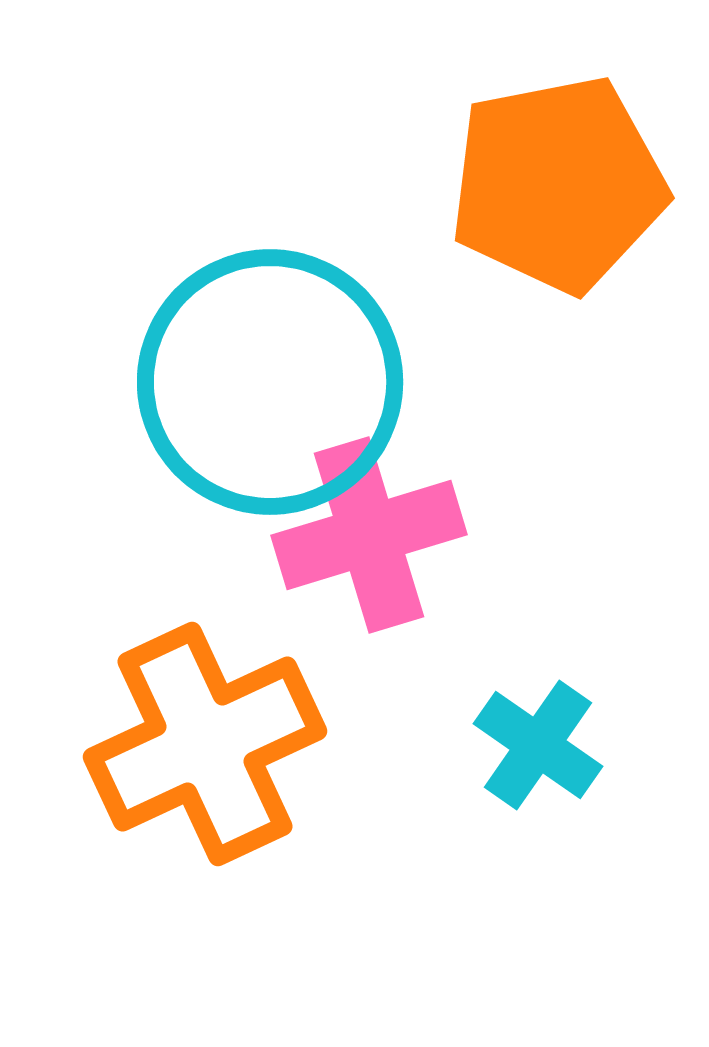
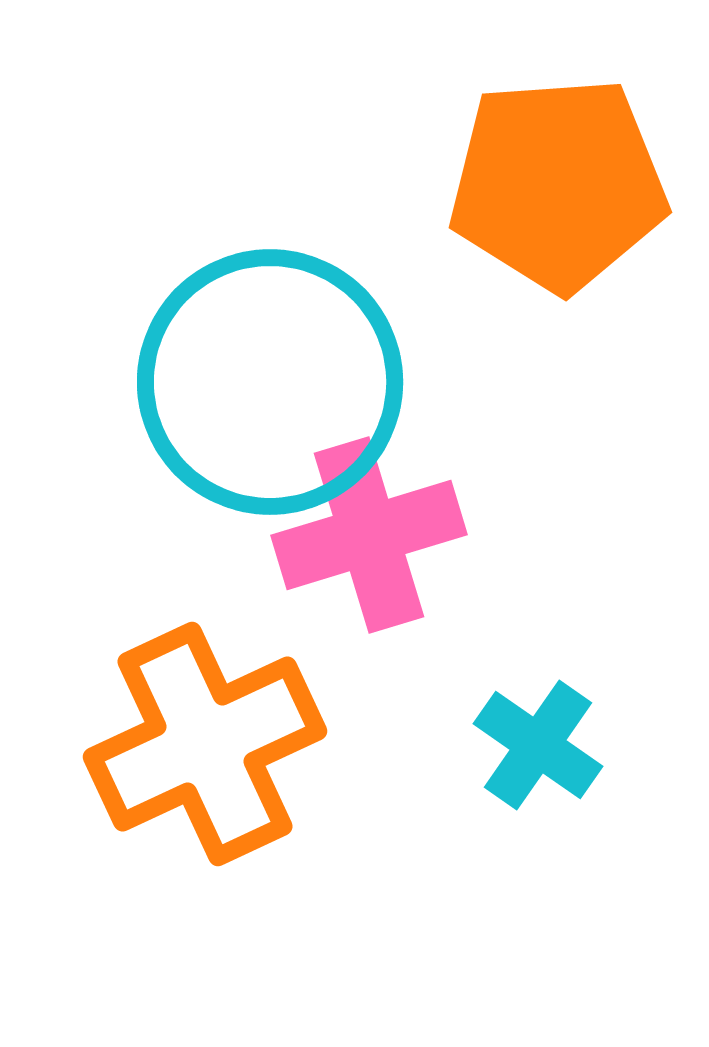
orange pentagon: rotated 7 degrees clockwise
